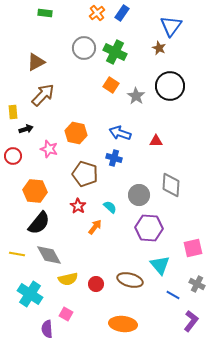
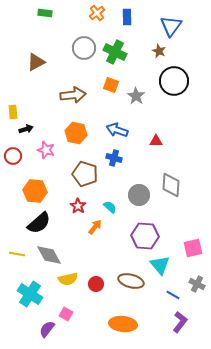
blue rectangle at (122, 13): moved 5 px right, 4 px down; rotated 35 degrees counterclockwise
brown star at (159, 48): moved 3 px down
orange square at (111, 85): rotated 14 degrees counterclockwise
black circle at (170, 86): moved 4 px right, 5 px up
brown arrow at (43, 95): moved 30 px right; rotated 40 degrees clockwise
blue arrow at (120, 133): moved 3 px left, 3 px up
pink star at (49, 149): moved 3 px left, 1 px down
black semicircle at (39, 223): rotated 10 degrees clockwise
purple hexagon at (149, 228): moved 4 px left, 8 px down
brown ellipse at (130, 280): moved 1 px right, 1 px down
purple L-shape at (191, 321): moved 11 px left, 1 px down
purple semicircle at (47, 329): rotated 42 degrees clockwise
